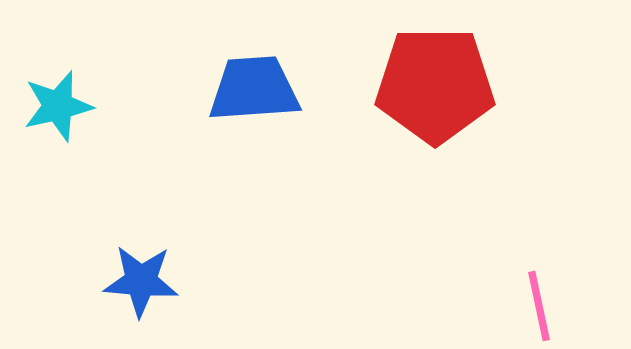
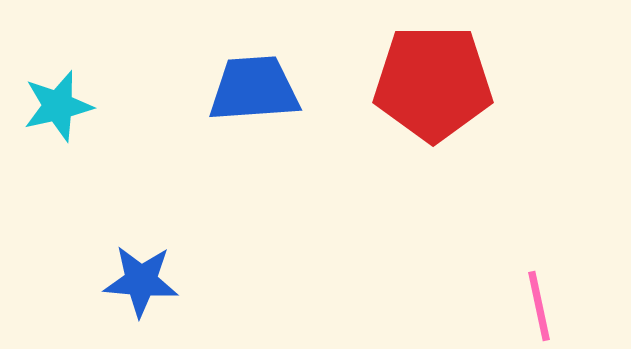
red pentagon: moved 2 px left, 2 px up
